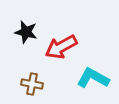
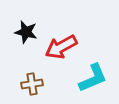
cyan L-shape: rotated 128 degrees clockwise
brown cross: rotated 20 degrees counterclockwise
